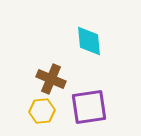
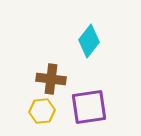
cyan diamond: rotated 44 degrees clockwise
brown cross: rotated 16 degrees counterclockwise
